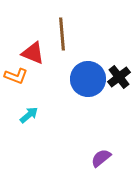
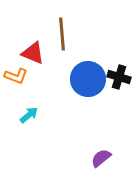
black cross: rotated 35 degrees counterclockwise
